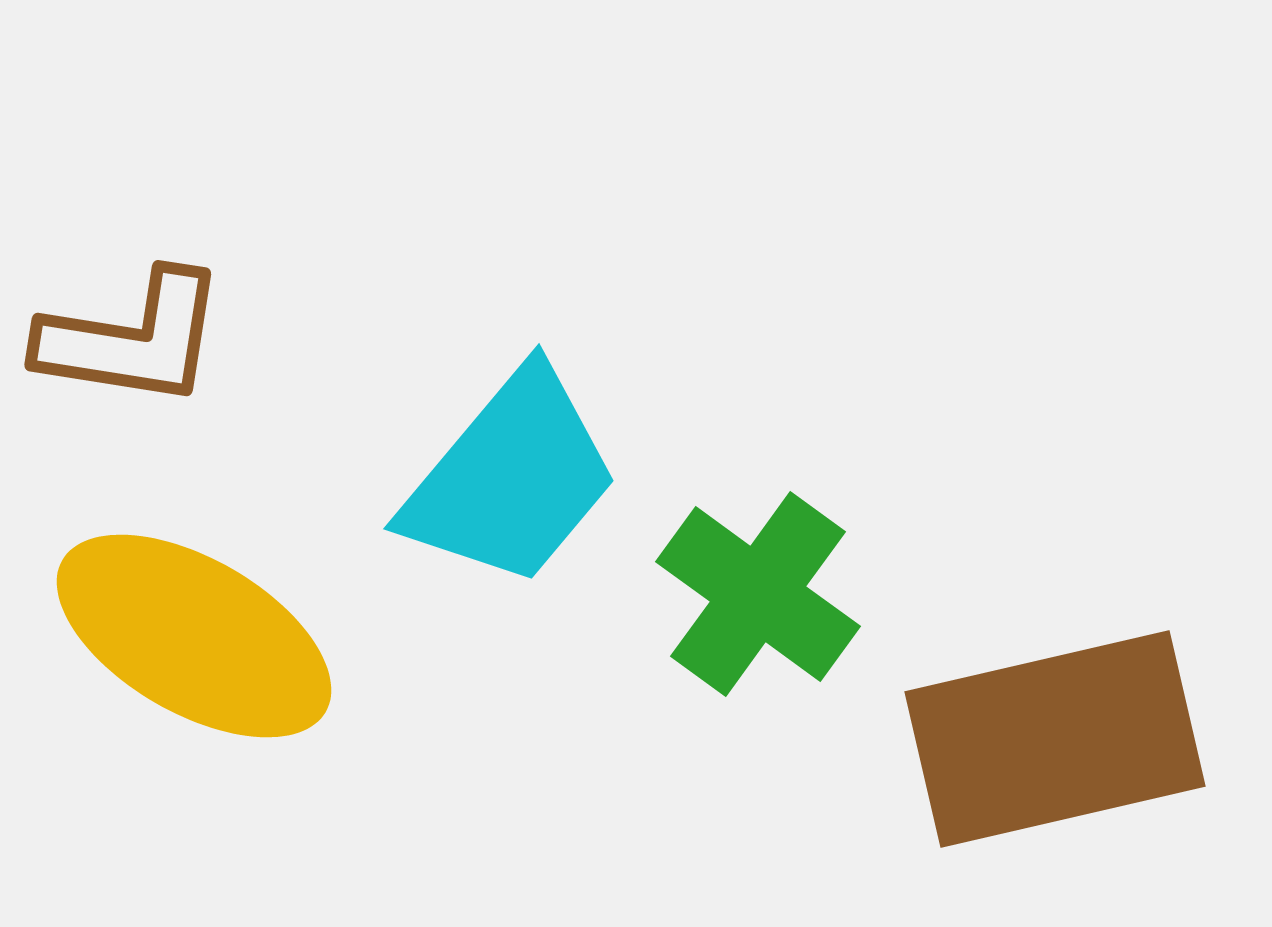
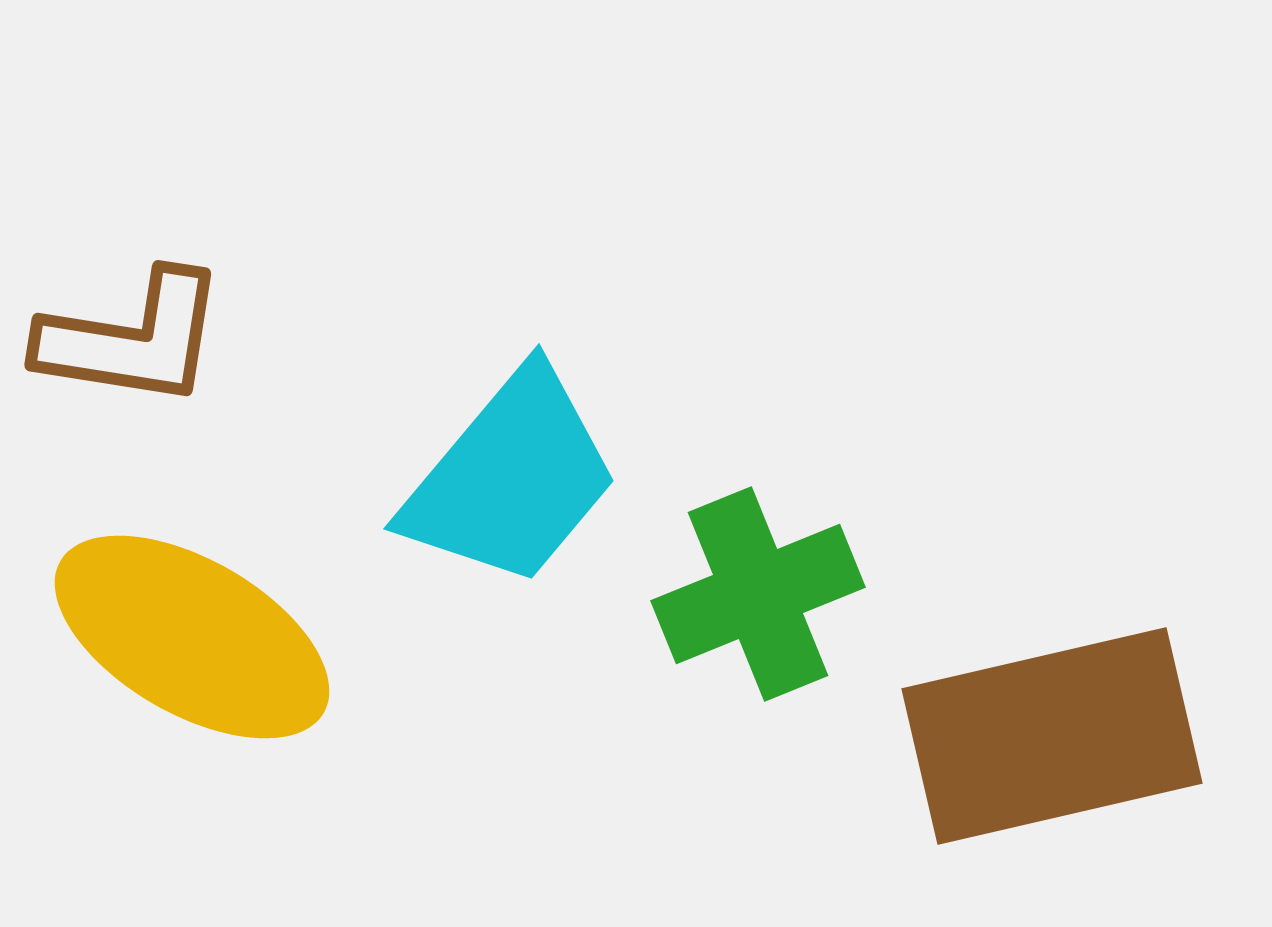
green cross: rotated 32 degrees clockwise
yellow ellipse: moved 2 px left, 1 px down
brown rectangle: moved 3 px left, 3 px up
